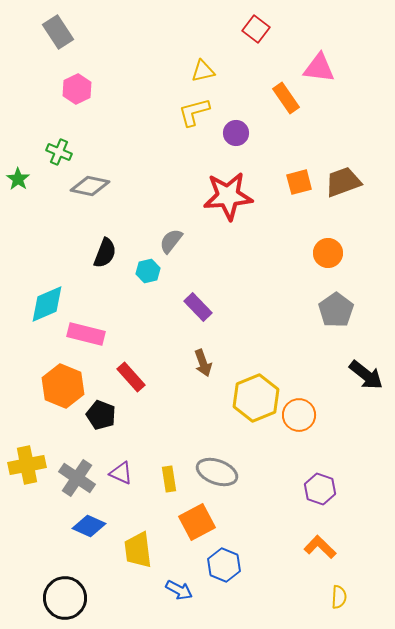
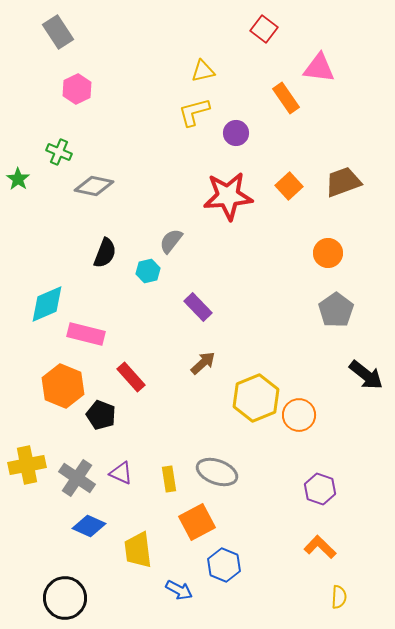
red square at (256, 29): moved 8 px right
orange square at (299, 182): moved 10 px left, 4 px down; rotated 28 degrees counterclockwise
gray diamond at (90, 186): moved 4 px right
brown arrow at (203, 363): rotated 112 degrees counterclockwise
